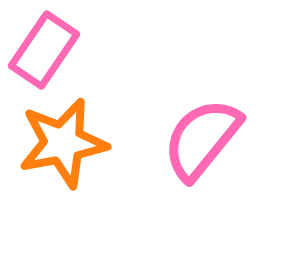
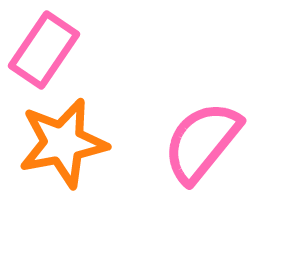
pink semicircle: moved 3 px down
